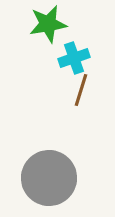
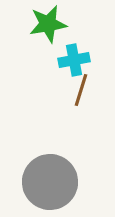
cyan cross: moved 2 px down; rotated 8 degrees clockwise
gray circle: moved 1 px right, 4 px down
